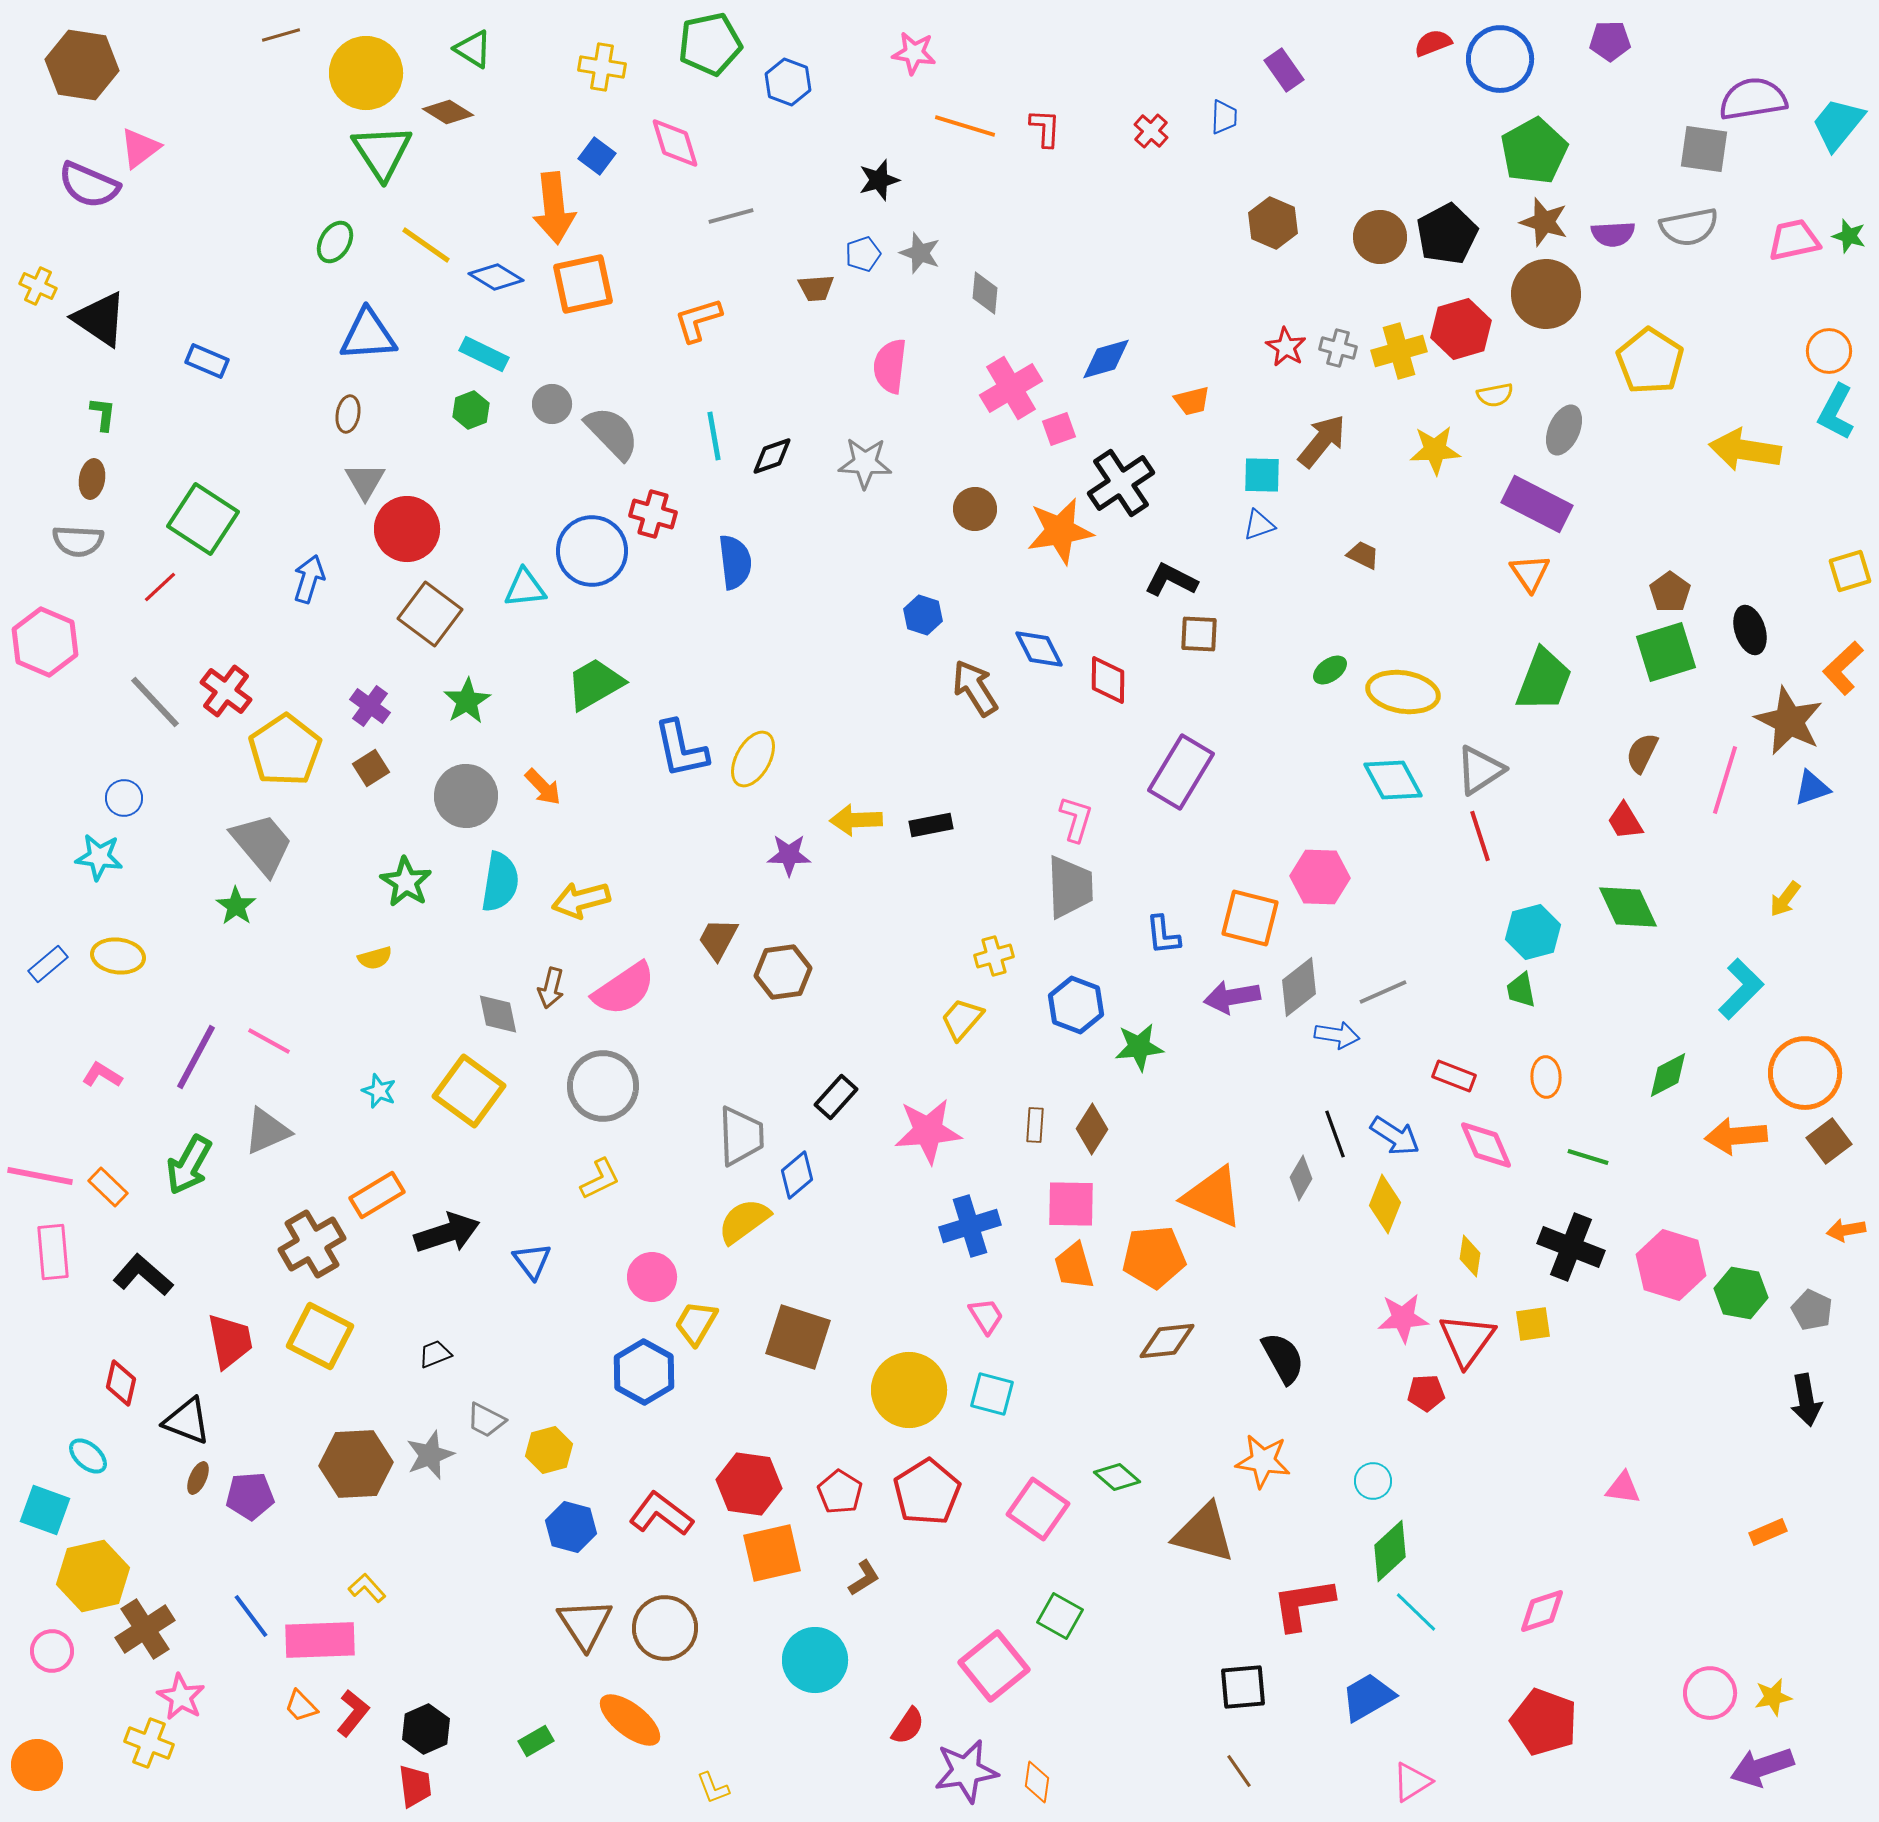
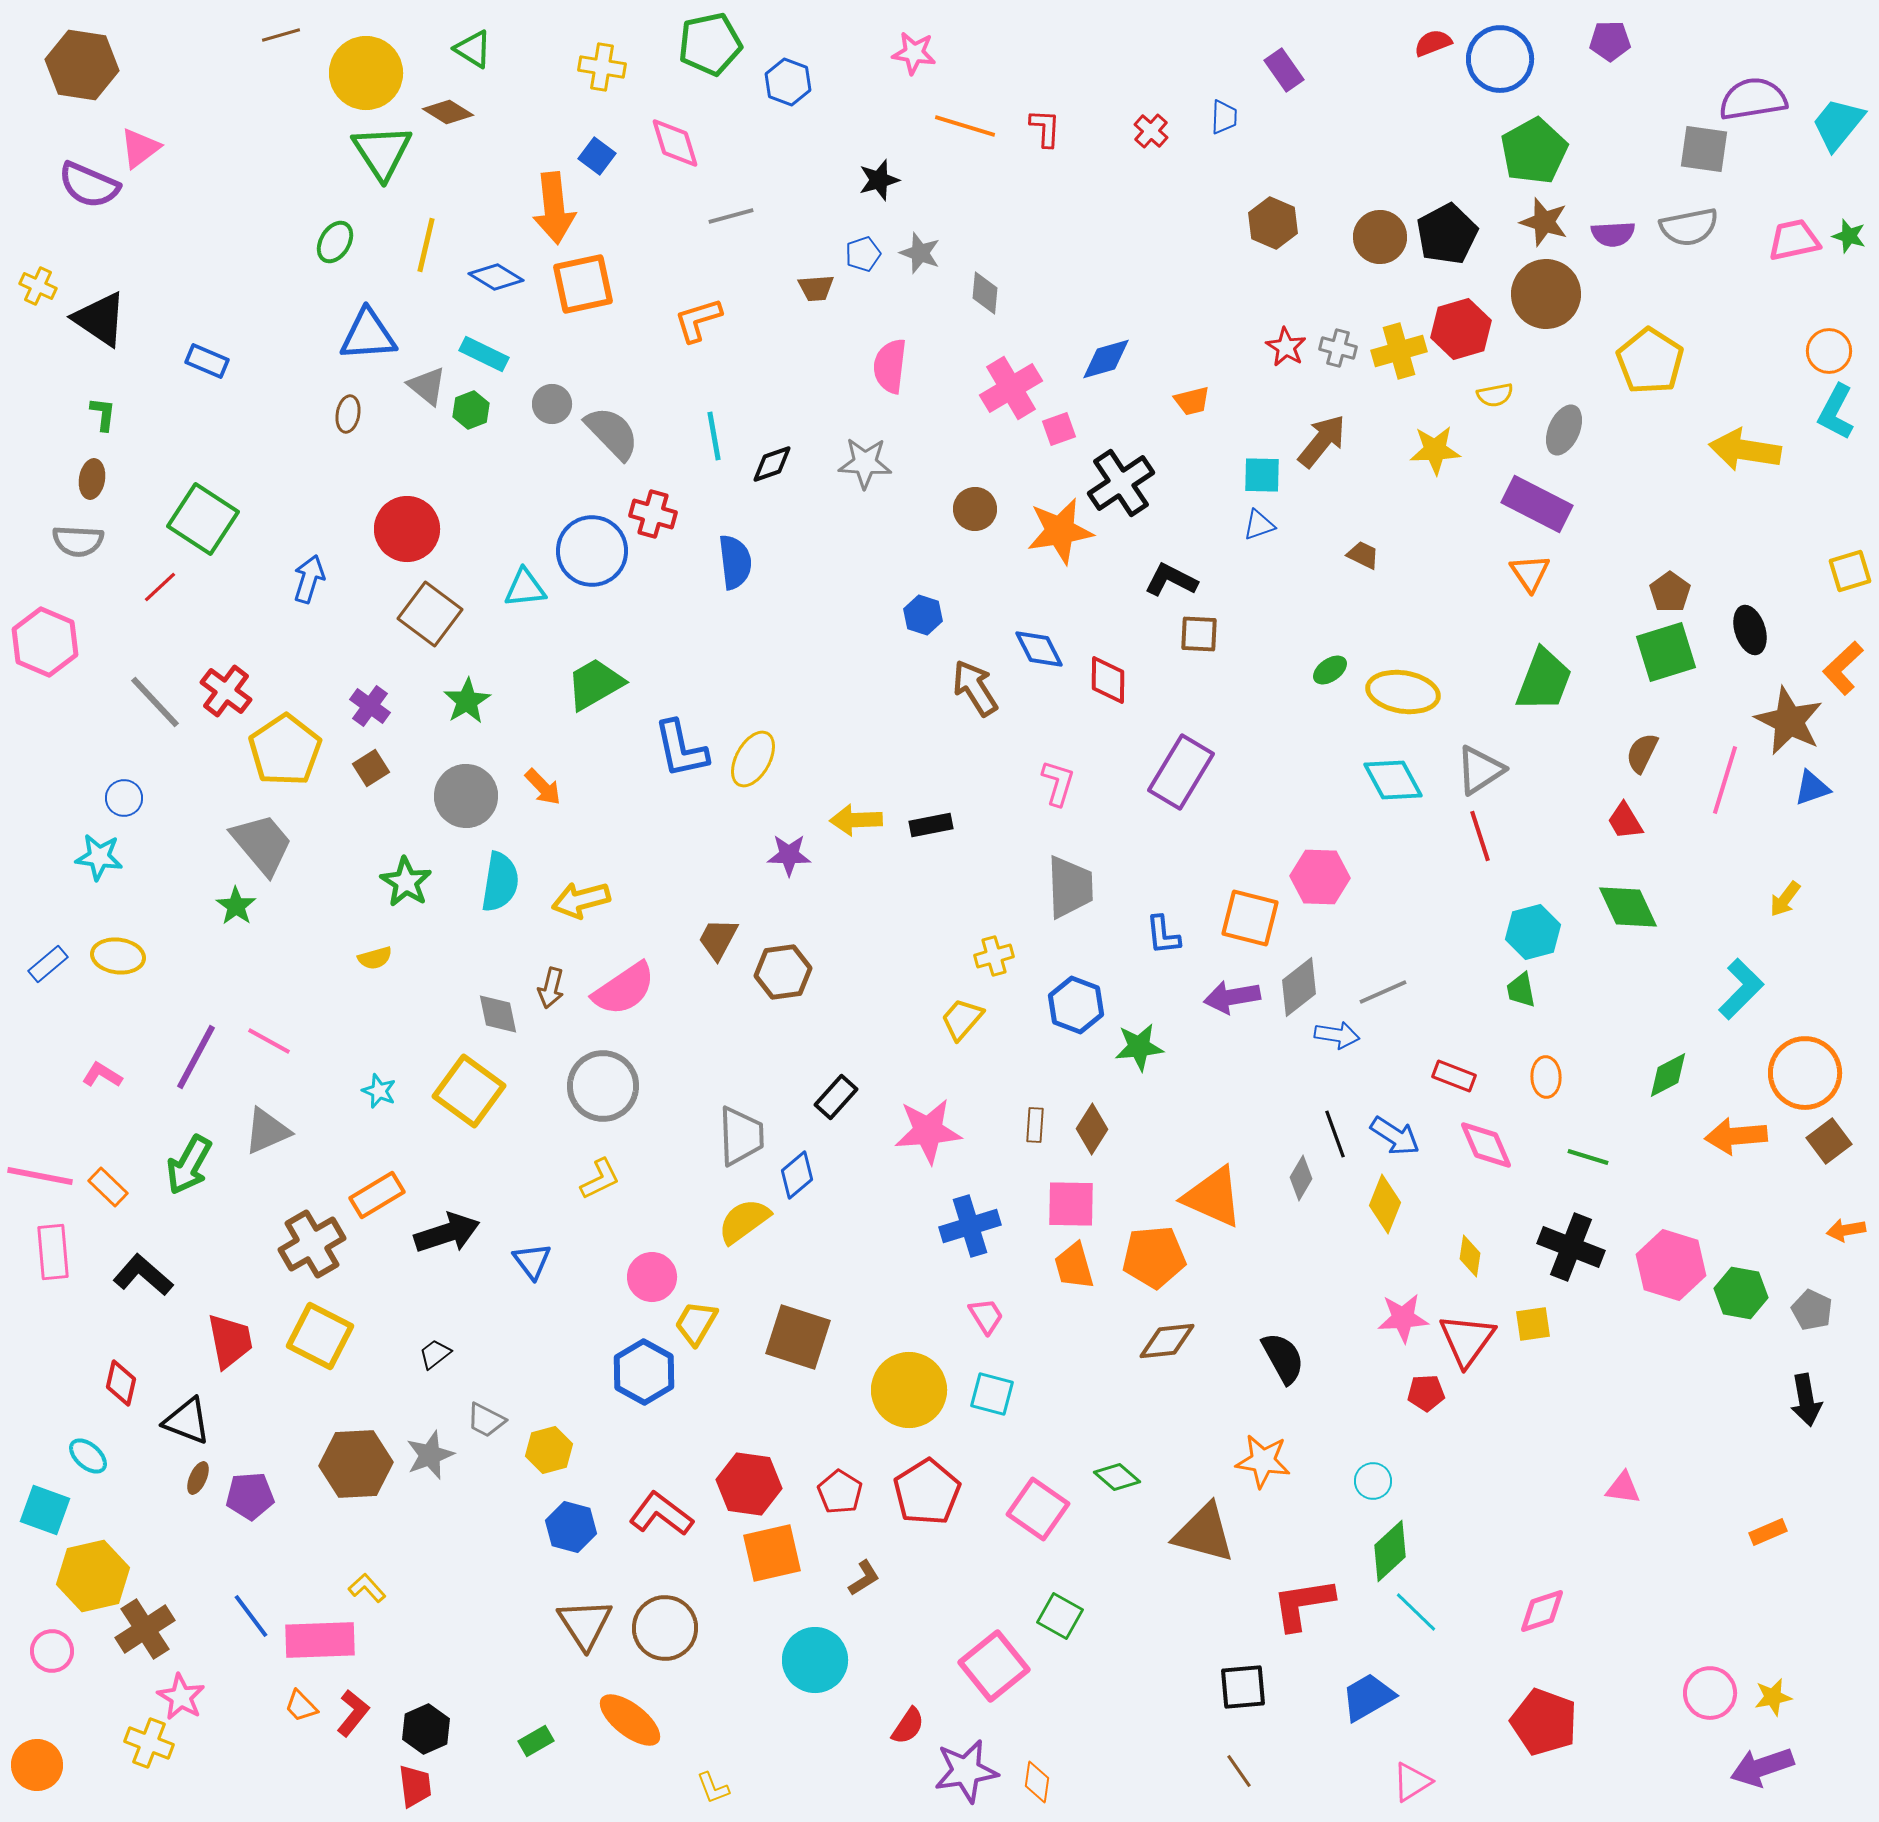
yellow line at (426, 245): rotated 68 degrees clockwise
black diamond at (772, 456): moved 8 px down
gray triangle at (365, 481): moved 62 px right, 95 px up; rotated 21 degrees counterclockwise
pink L-shape at (1076, 819): moved 18 px left, 36 px up
black trapezoid at (435, 1354): rotated 16 degrees counterclockwise
